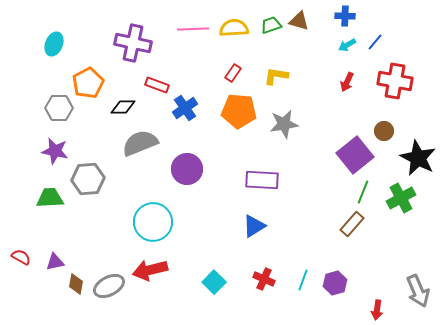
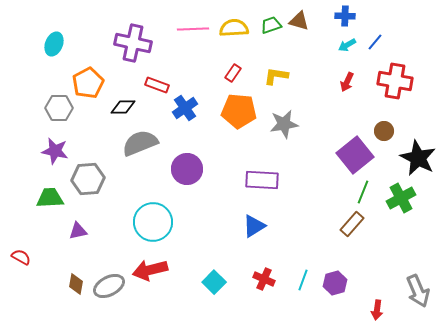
purple triangle at (55, 262): moved 23 px right, 31 px up
